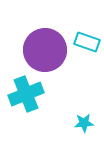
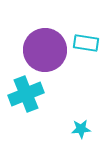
cyan rectangle: moved 1 px left, 1 px down; rotated 10 degrees counterclockwise
cyan star: moved 3 px left, 6 px down
